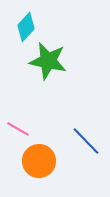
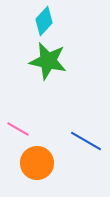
cyan diamond: moved 18 px right, 6 px up
blue line: rotated 16 degrees counterclockwise
orange circle: moved 2 px left, 2 px down
